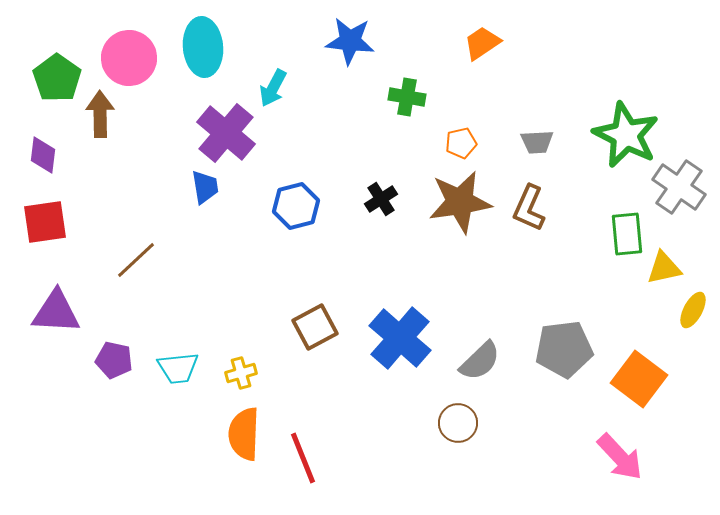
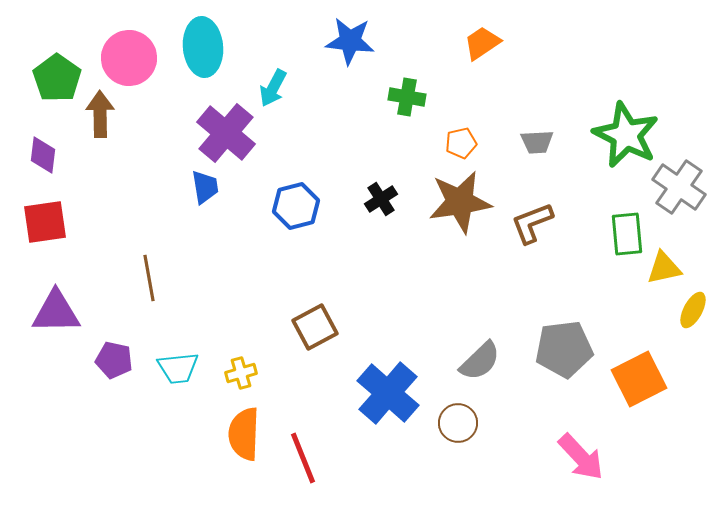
brown L-shape: moved 3 px right, 15 px down; rotated 45 degrees clockwise
brown line: moved 13 px right, 18 px down; rotated 57 degrees counterclockwise
purple triangle: rotated 4 degrees counterclockwise
blue cross: moved 12 px left, 55 px down
orange square: rotated 26 degrees clockwise
pink arrow: moved 39 px left
